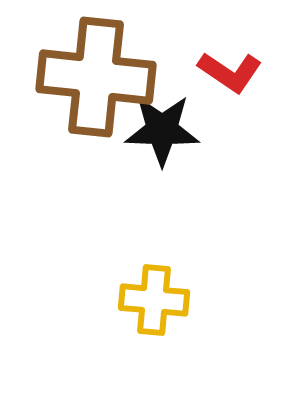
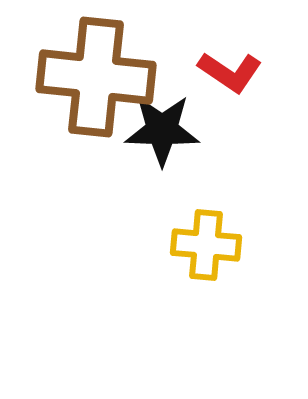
yellow cross: moved 52 px right, 55 px up
